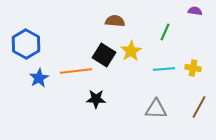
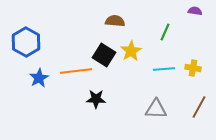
blue hexagon: moved 2 px up
